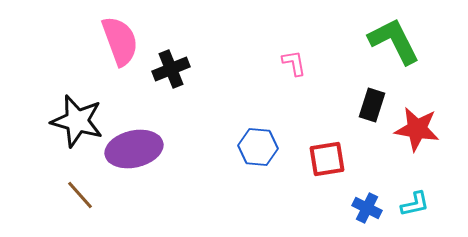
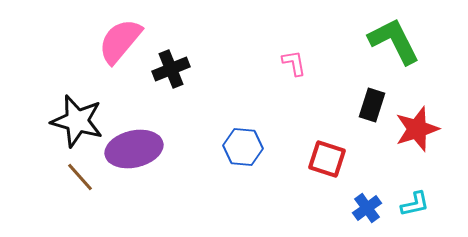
pink semicircle: rotated 120 degrees counterclockwise
red star: rotated 27 degrees counterclockwise
blue hexagon: moved 15 px left
red square: rotated 27 degrees clockwise
brown line: moved 18 px up
blue cross: rotated 28 degrees clockwise
